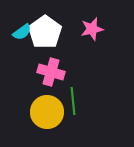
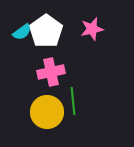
white pentagon: moved 1 px right, 1 px up
pink cross: rotated 28 degrees counterclockwise
